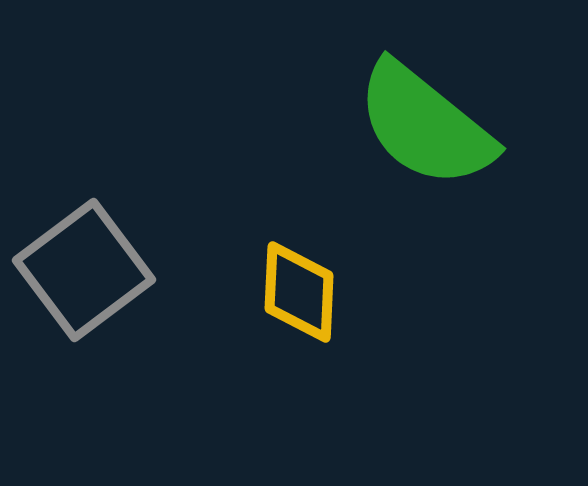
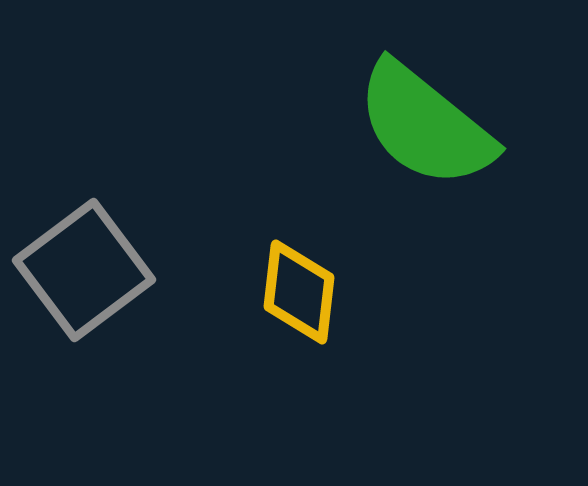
yellow diamond: rotated 4 degrees clockwise
